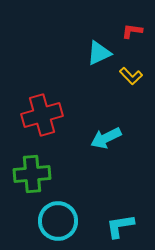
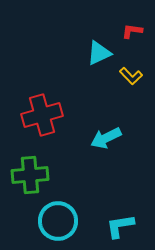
green cross: moved 2 px left, 1 px down
